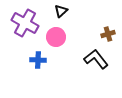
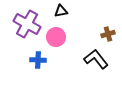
black triangle: rotated 32 degrees clockwise
purple cross: moved 2 px right, 1 px down
